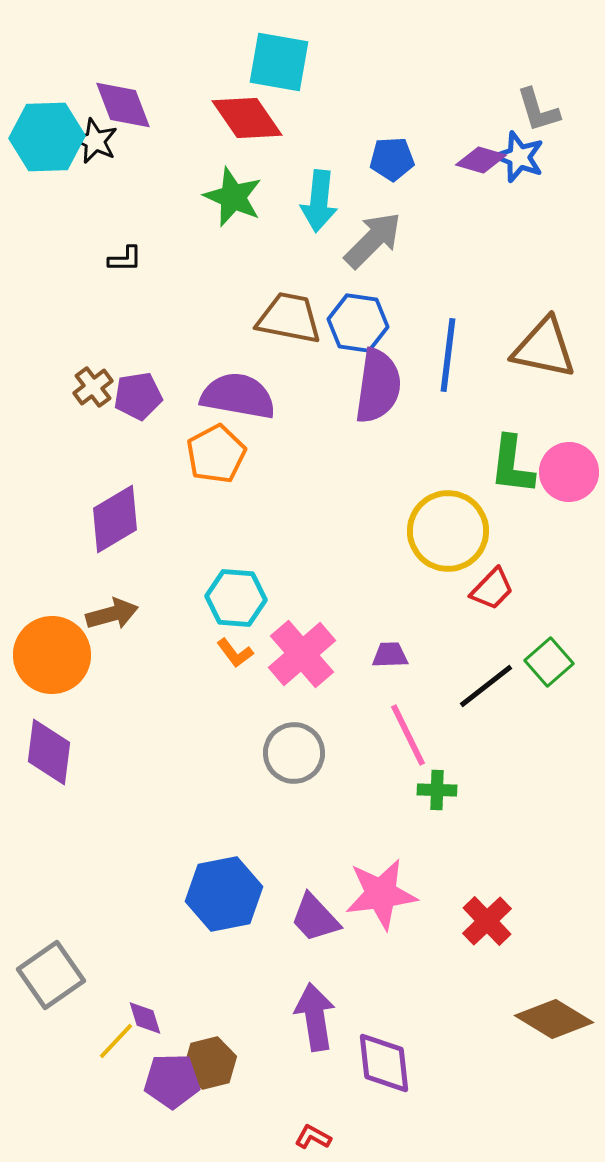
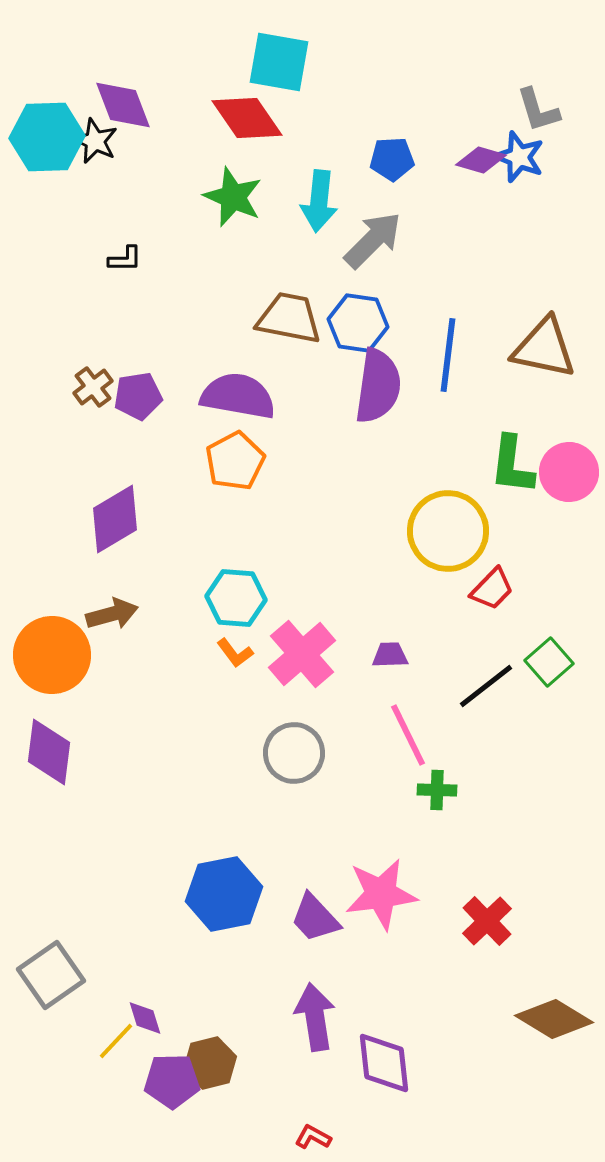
orange pentagon at (216, 454): moved 19 px right, 7 px down
